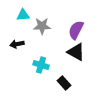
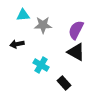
gray star: moved 1 px right, 1 px up
cyan cross: rotated 14 degrees clockwise
